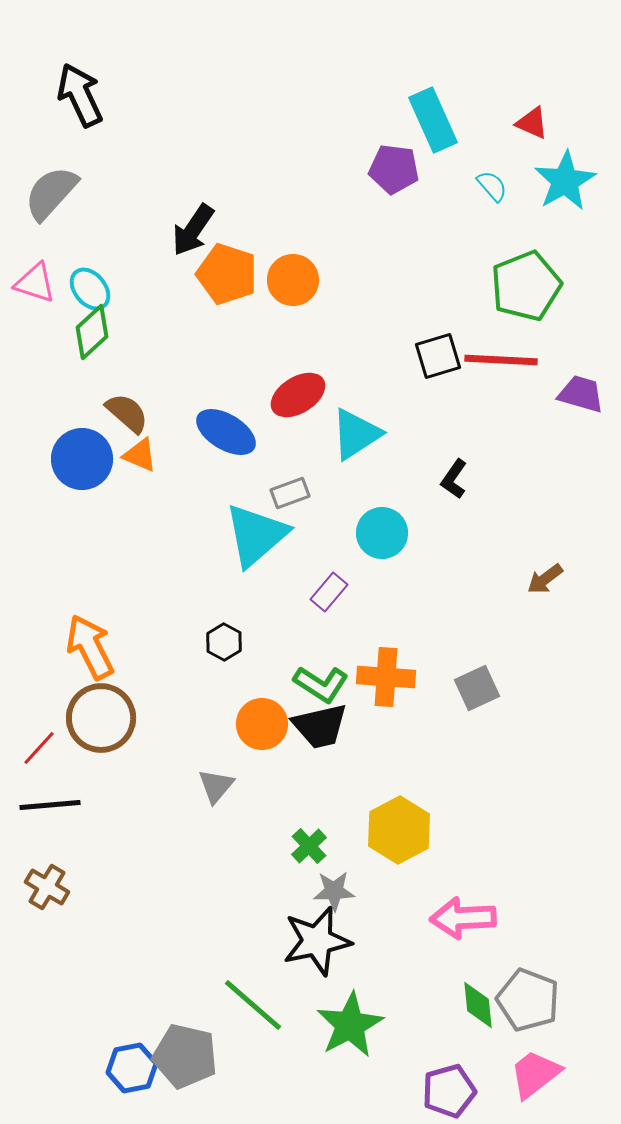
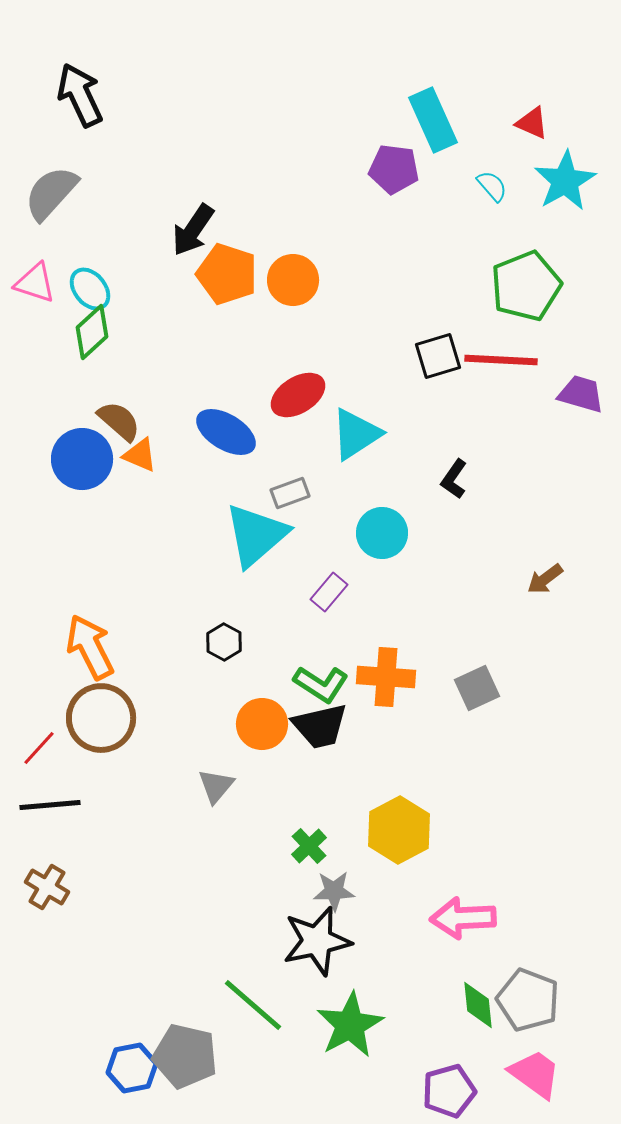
brown semicircle at (127, 413): moved 8 px left, 8 px down
pink trapezoid at (535, 1074): rotated 74 degrees clockwise
